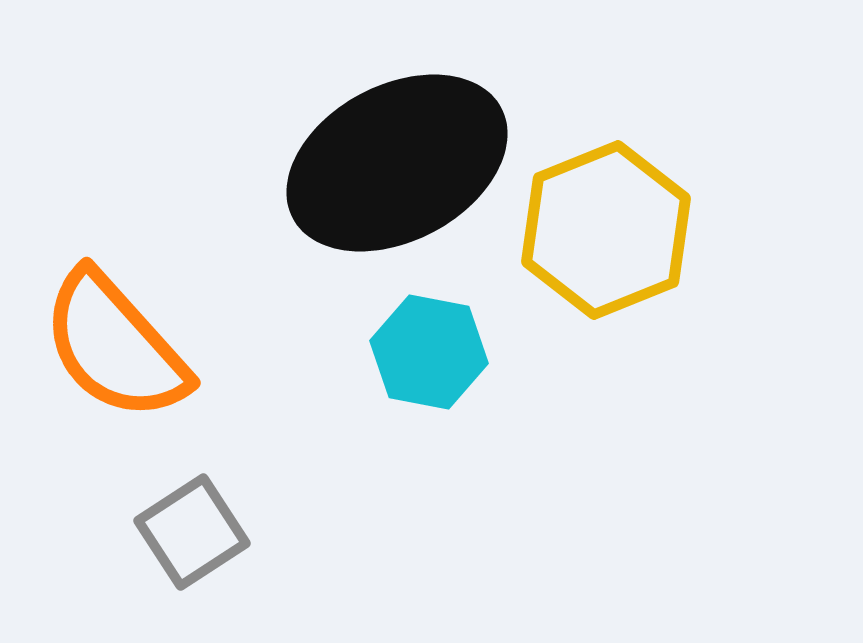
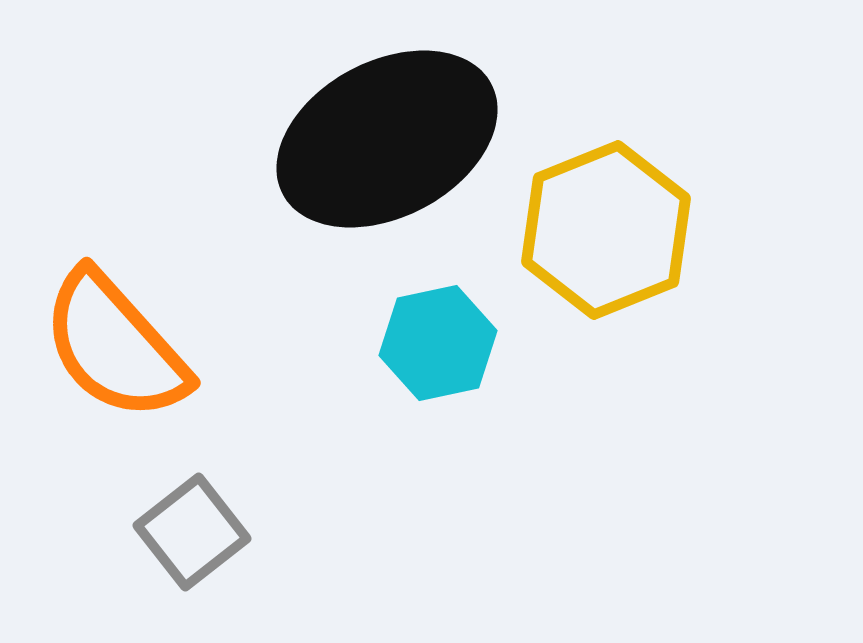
black ellipse: moved 10 px left, 24 px up
cyan hexagon: moved 9 px right, 9 px up; rotated 23 degrees counterclockwise
gray square: rotated 5 degrees counterclockwise
